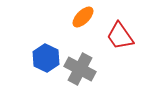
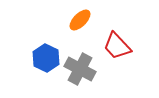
orange ellipse: moved 3 px left, 3 px down
red trapezoid: moved 3 px left, 10 px down; rotated 8 degrees counterclockwise
